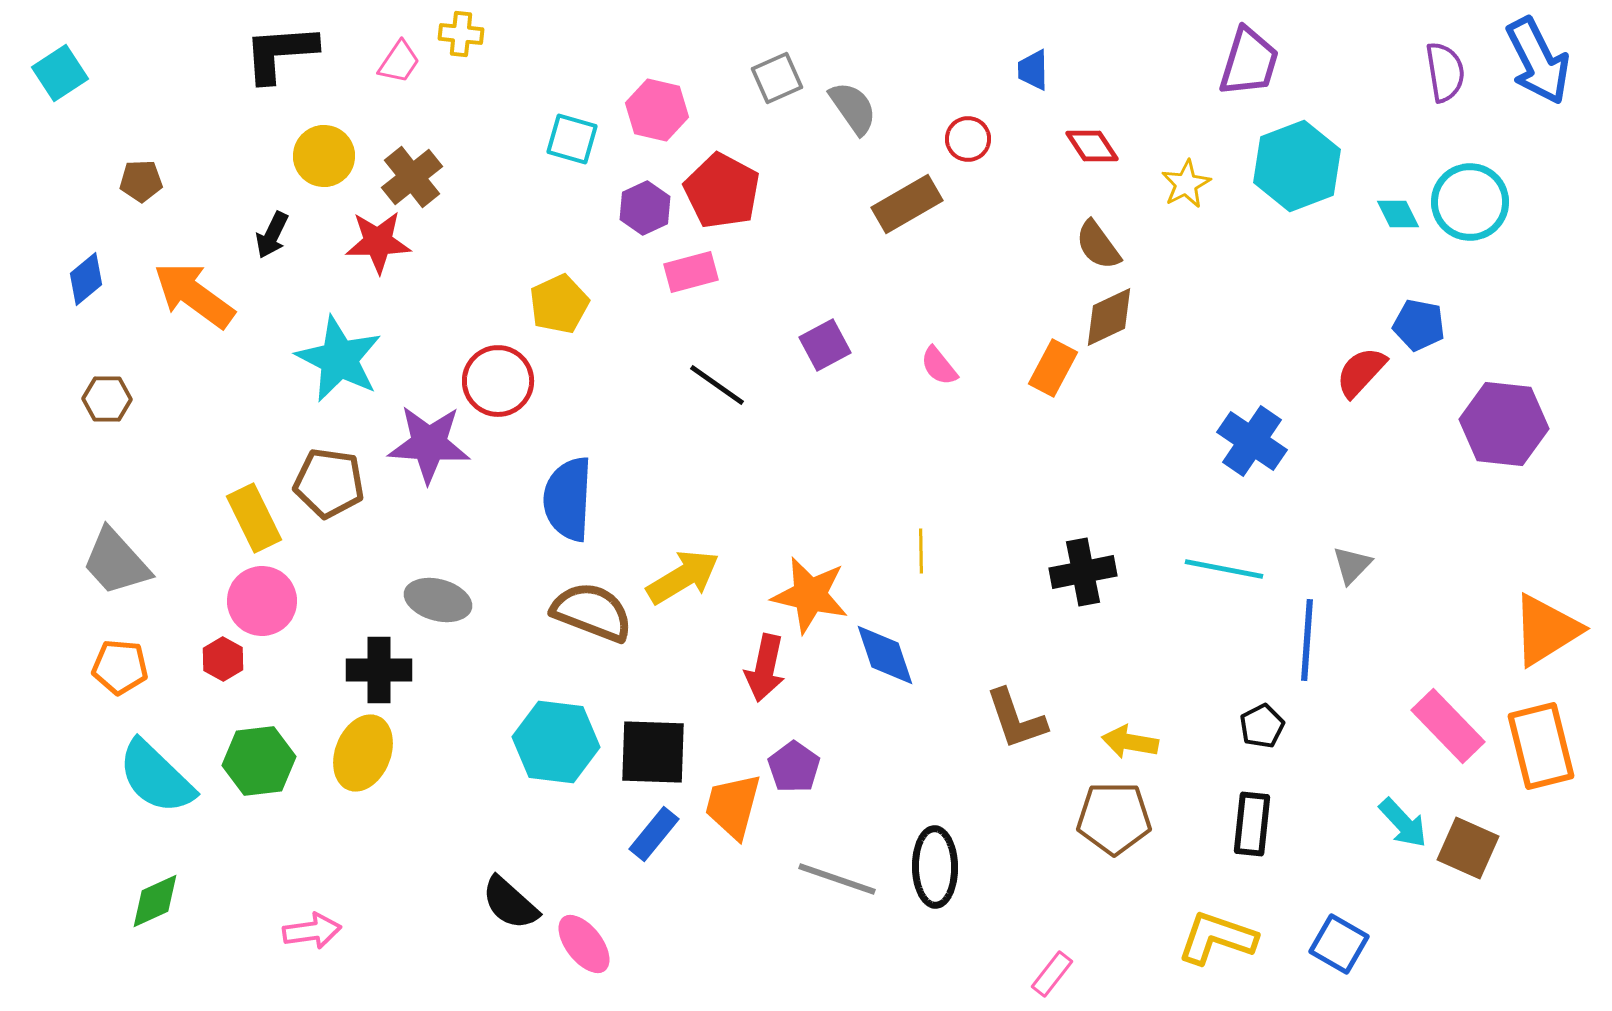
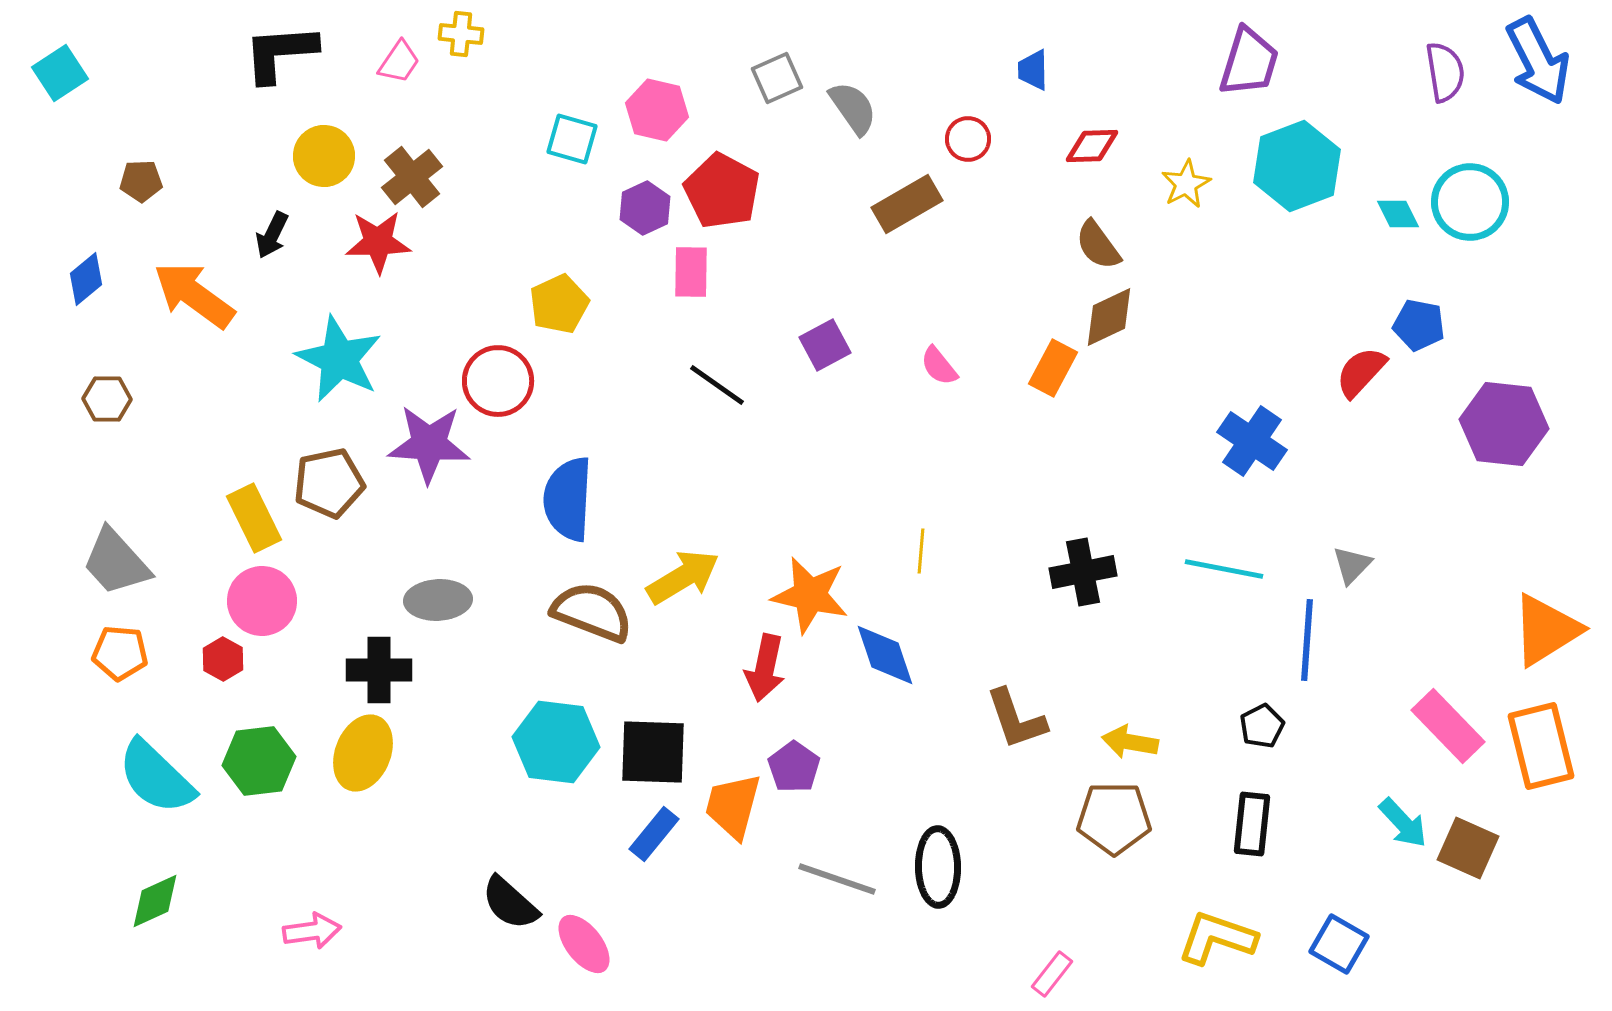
red diamond at (1092, 146): rotated 58 degrees counterclockwise
pink rectangle at (691, 272): rotated 74 degrees counterclockwise
brown pentagon at (329, 483): rotated 20 degrees counterclockwise
yellow line at (921, 551): rotated 6 degrees clockwise
gray ellipse at (438, 600): rotated 18 degrees counterclockwise
orange pentagon at (120, 667): moved 14 px up
black ellipse at (935, 867): moved 3 px right
